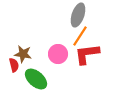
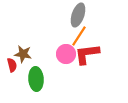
orange line: moved 1 px left
pink circle: moved 8 px right
red semicircle: moved 2 px left
green ellipse: rotated 45 degrees clockwise
